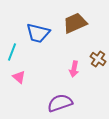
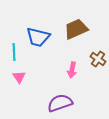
brown trapezoid: moved 1 px right, 6 px down
blue trapezoid: moved 4 px down
cyan line: moved 2 px right; rotated 24 degrees counterclockwise
pink arrow: moved 2 px left, 1 px down
pink triangle: rotated 16 degrees clockwise
